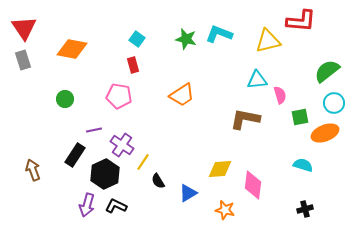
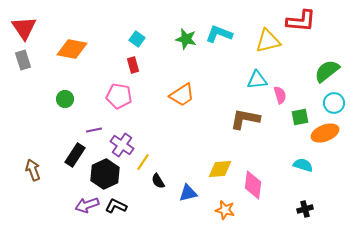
blue triangle: rotated 18 degrees clockwise
purple arrow: rotated 55 degrees clockwise
